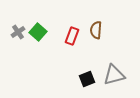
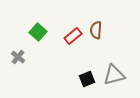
gray cross: moved 25 px down; rotated 16 degrees counterclockwise
red rectangle: moved 1 px right; rotated 30 degrees clockwise
